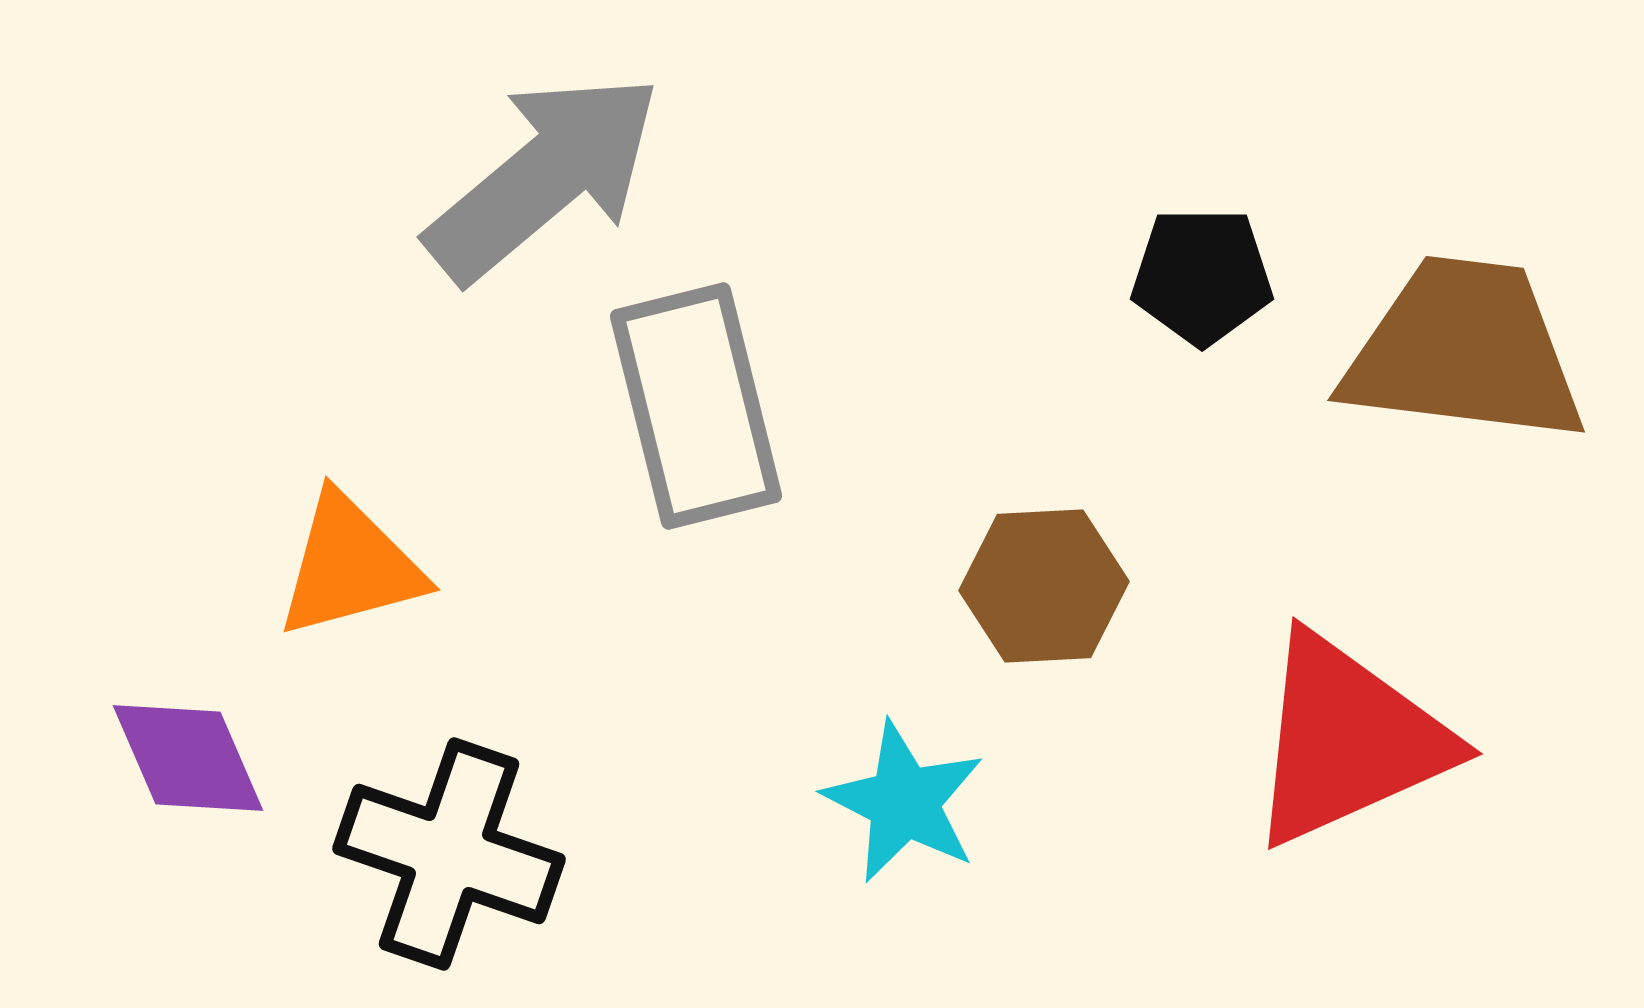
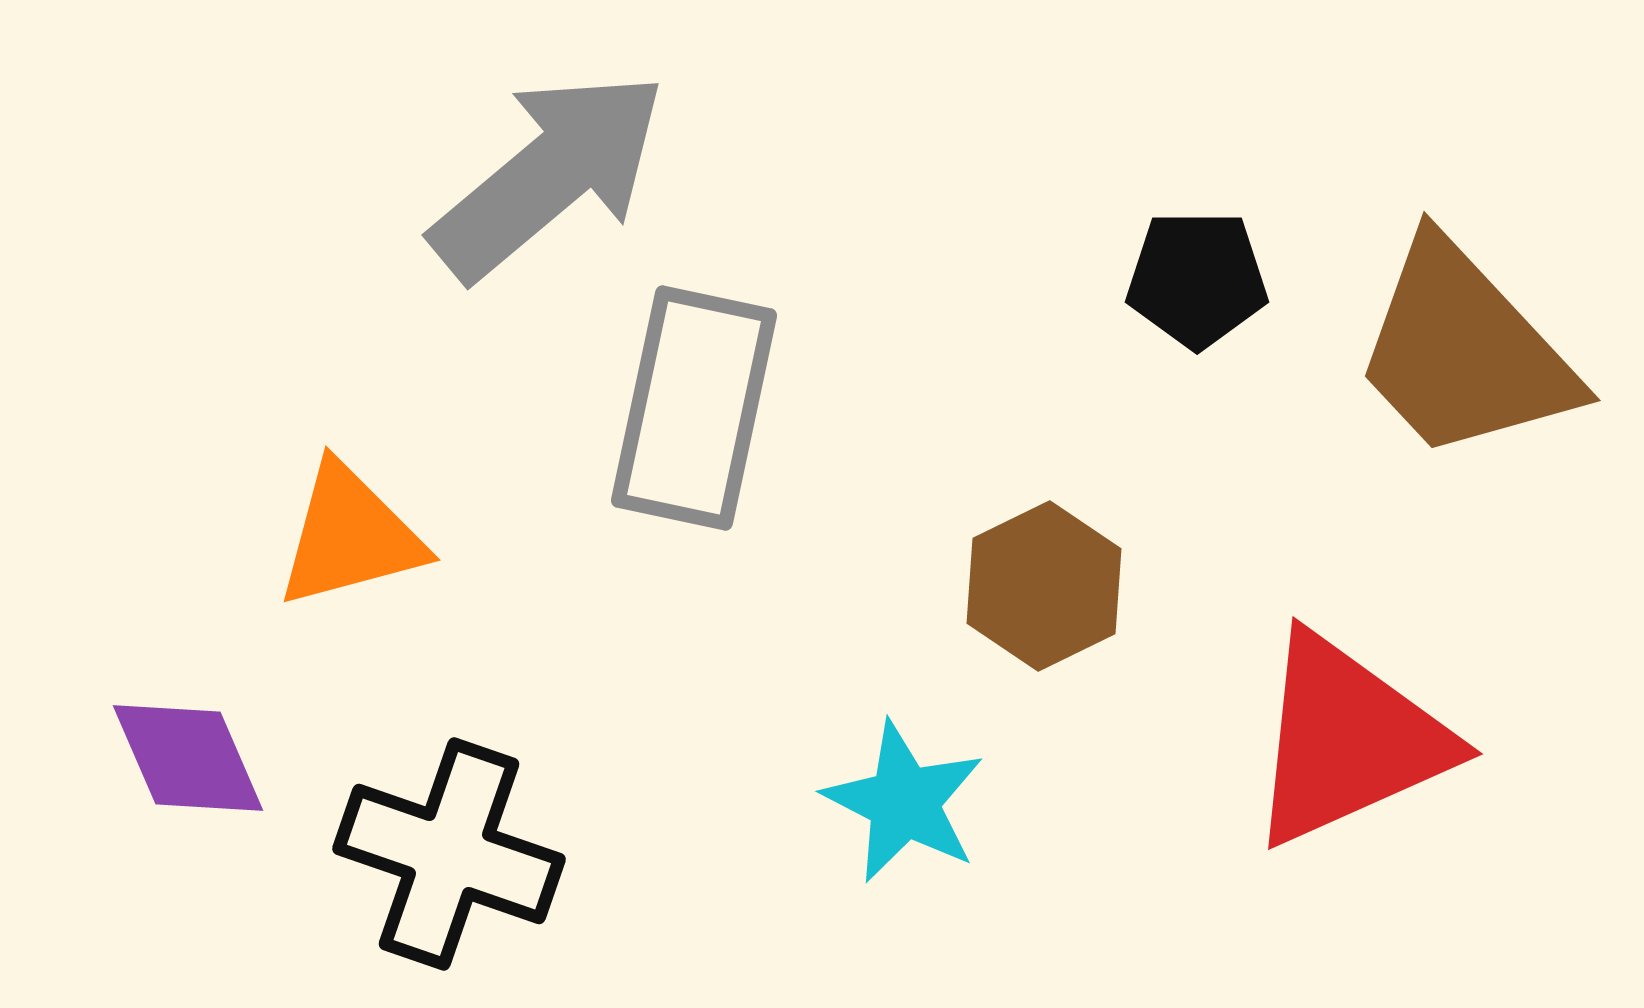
gray arrow: moved 5 px right, 2 px up
black pentagon: moved 5 px left, 3 px down
brown trapezoid: rotated 140 degrees counterclockwise
gray rectangle: moved 2 px left, 2 px down; rotated 26 degrees clockwise
orange triangle: moved 30 px up
brown hexagon: rotated 23 degrees counterclockwise
